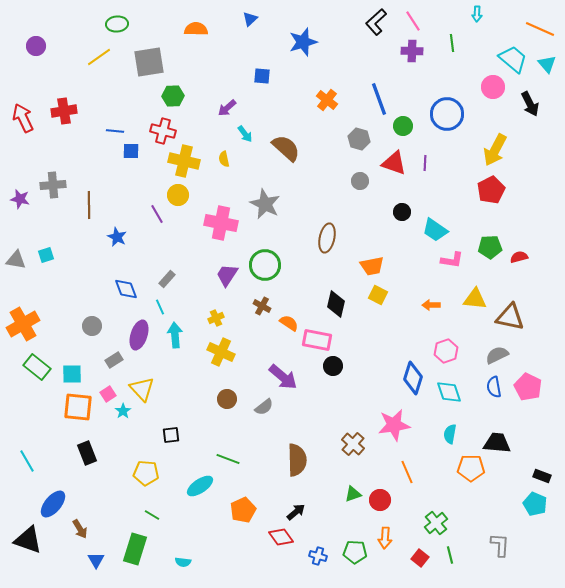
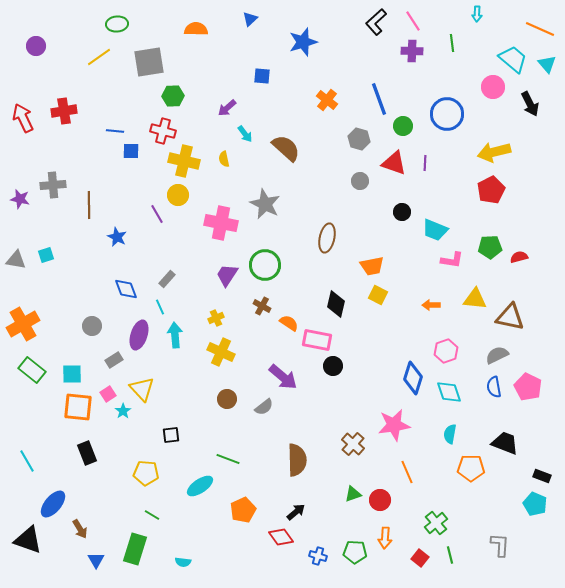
yellow arrow at (495, 150): moved 1 px left, 2 px down; rotated 48 degrees clockwise
cyan trapezoid at (435, 230): rotated 12 degrees counterclockwise
green rectangle at (37, 367): moved 5 px left, 3 px down
black trapezoid at (497, 443): moved 8 px right; rotated 16 degrees clockwise
